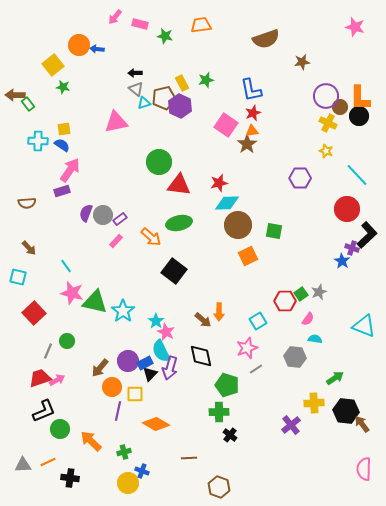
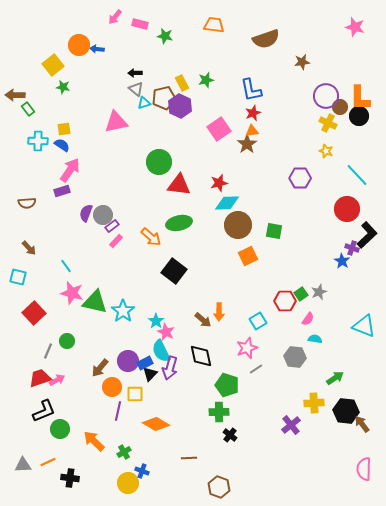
orange trapezoid at (201, 25): moved 13 px right; rotated 15 degrees clockwise
green rectangle at (28, 104): moved 5 px down
pink square at (226, 125): moved 7 px left, 4 px down; rotated 20 degrees clockwise
purple rectangle at (120, 219): moved 8 px left, 7 px down
orange arrow at (91, 441): moved 3 px right
green cross at (124, 452): rotated 16 degrees counterclockwise
